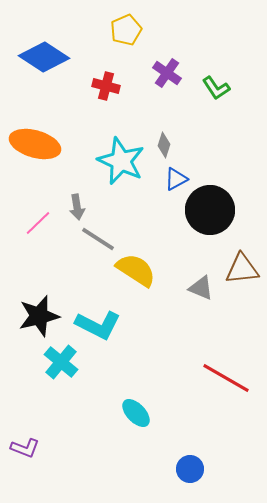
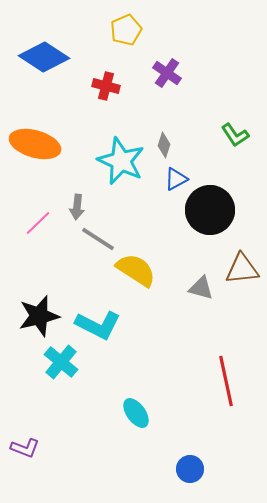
green L-shape: moved 19 px right, 47 px down
gray arrow: rotated 15 degrees clockwise
gray triangle: rotated 8 degrees counterclockwise
red line: moved 3 px down; rotated 48 degrees clockwise
cyan ellipse: rotated 8 degrees clockwise
